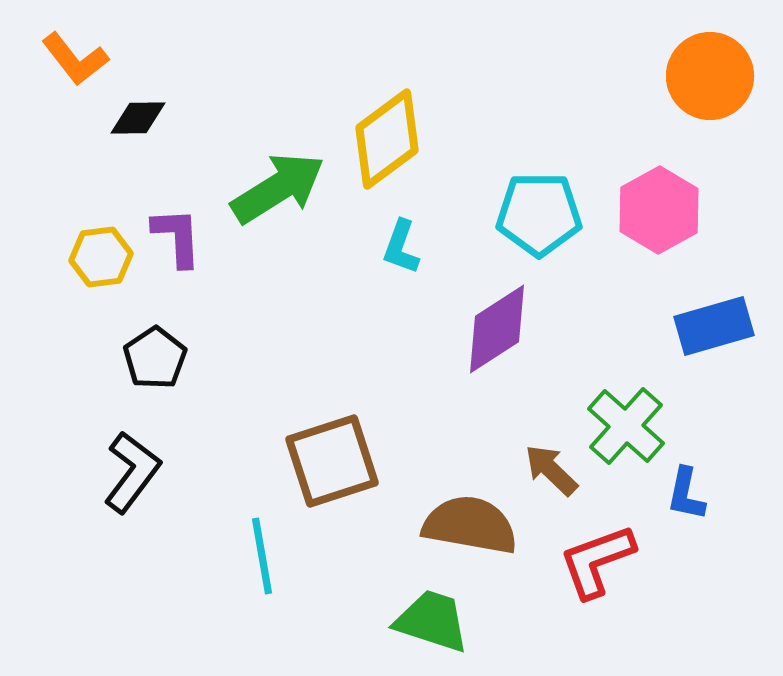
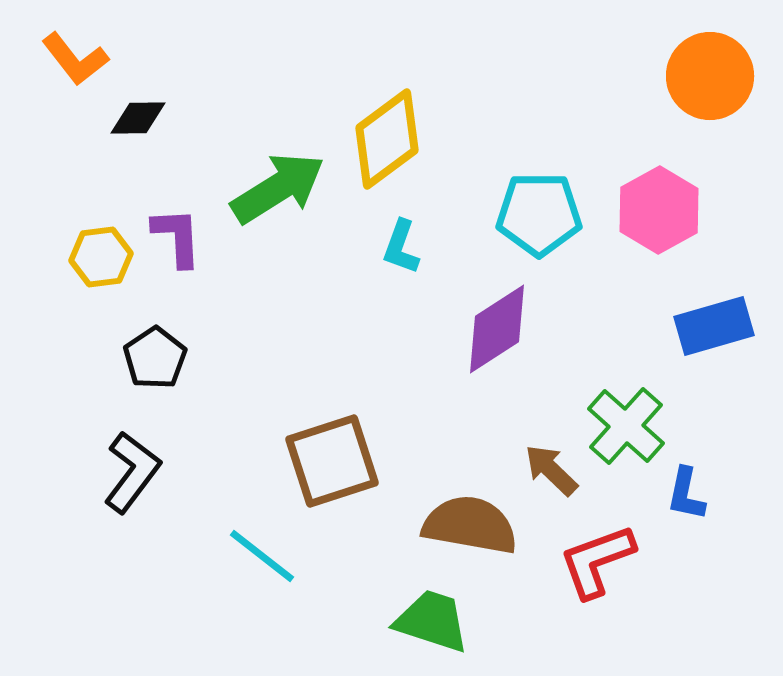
cyan line: rotated 42 degrees counterclockwise
